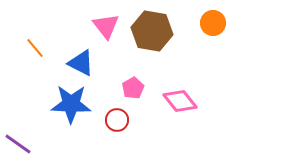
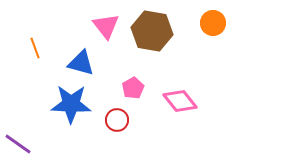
orange line: rotated 20 degrees clockwise
blue triangle: rotated 12 degrees counterclockwise
